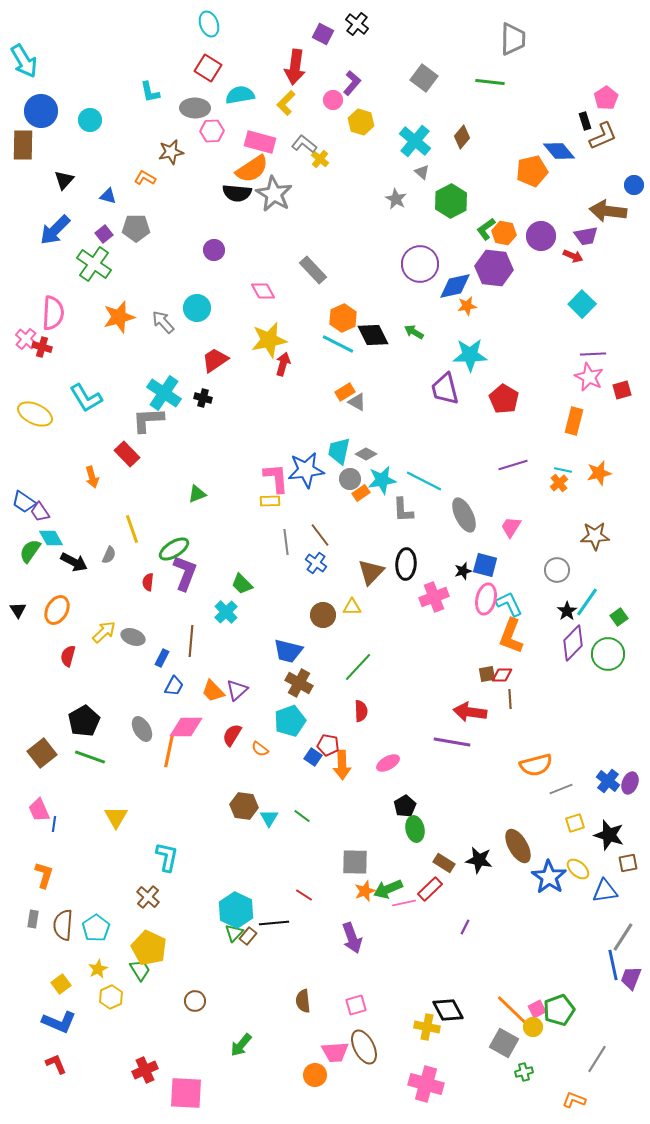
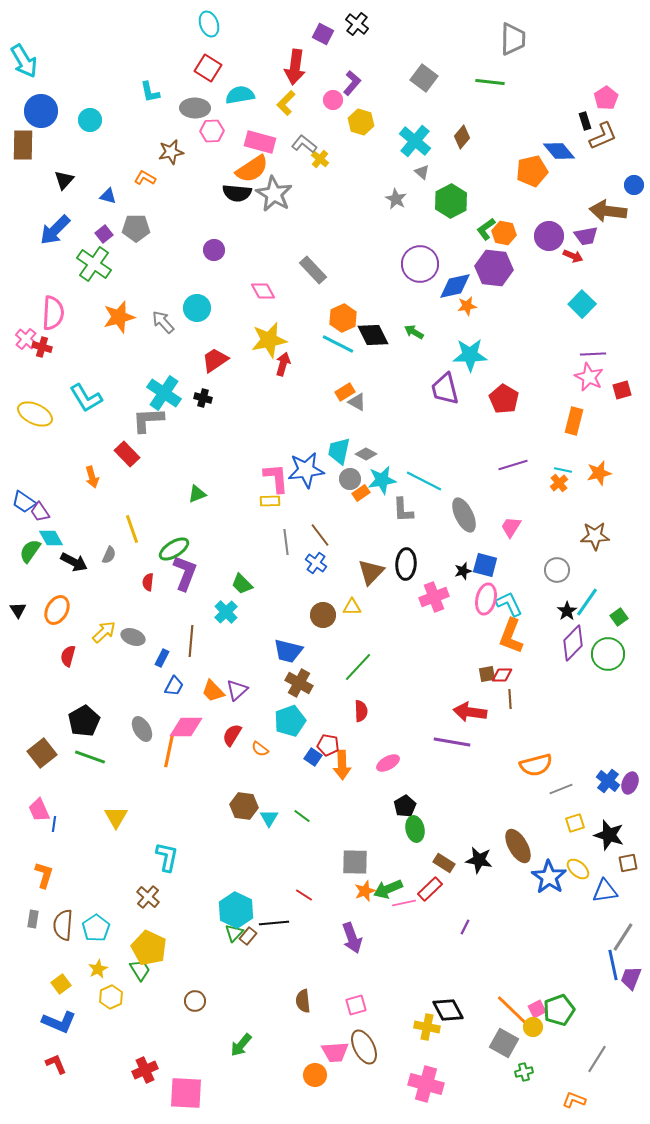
purple circle at (541, 236): moved 8 px right
